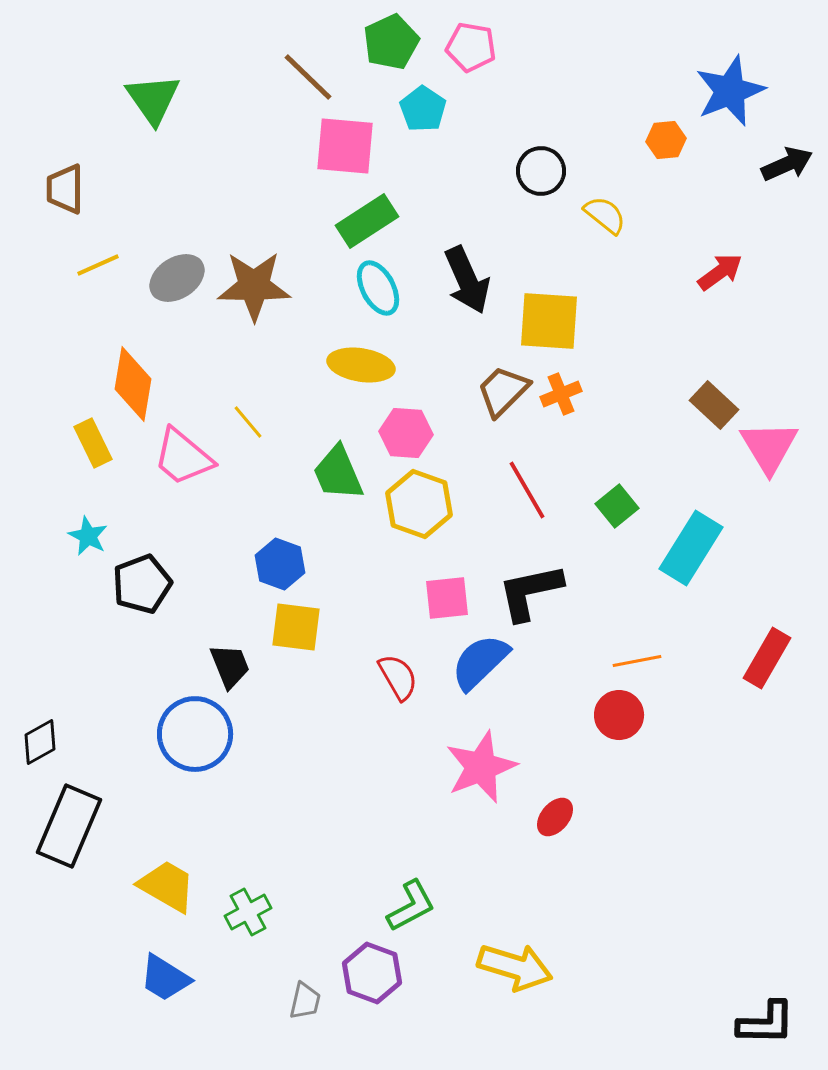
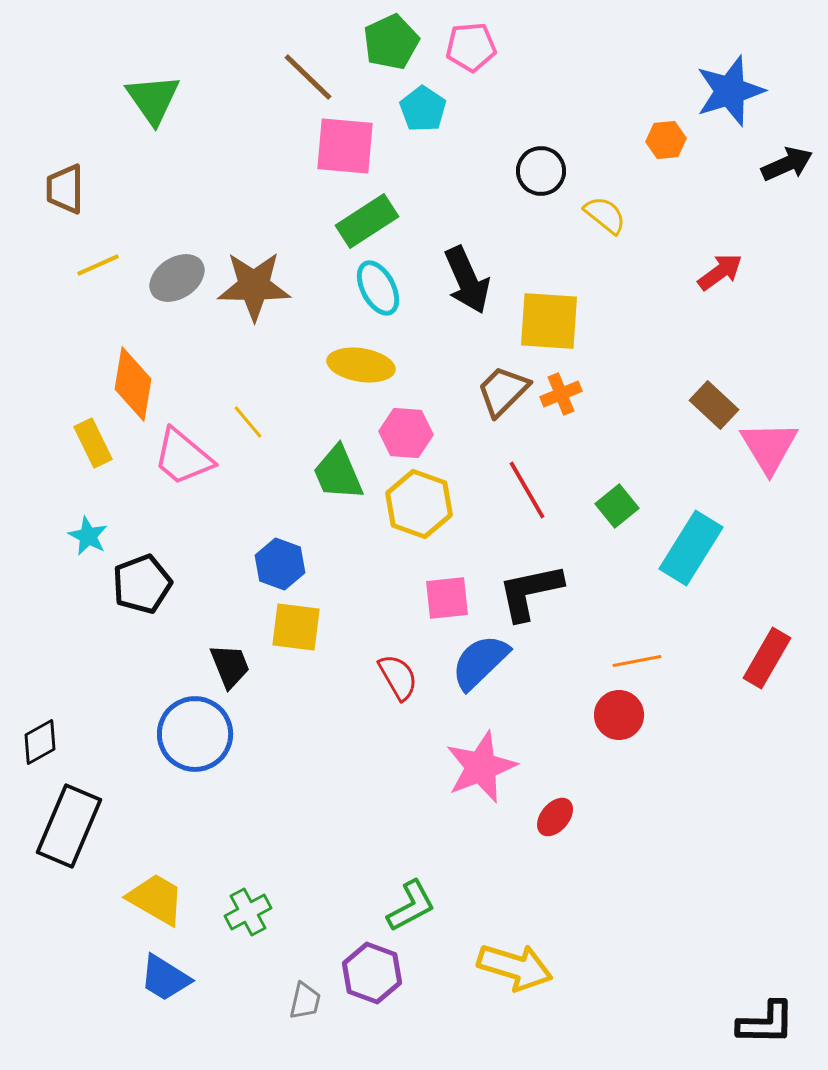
pink pentagon at (471, 47): rotated 15 degrees counterclockwise
blue star at (730, 91): rotated 4 degrees clockwise
yellow trapezoid at (167, 886): moved 11 px left, 13 px down
